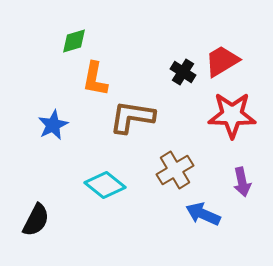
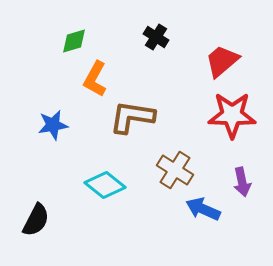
red trapezoid: rotated 9 degrees counterclockwise
black cross: moved 27 px left, 35 px up
orange L-shape: rotated 18 degrees clockwise
blue star: rotated 16 degrees clockwise
brown cross: rotated 27 degrees counterclockwise
blue arrow: moved 5 px up
